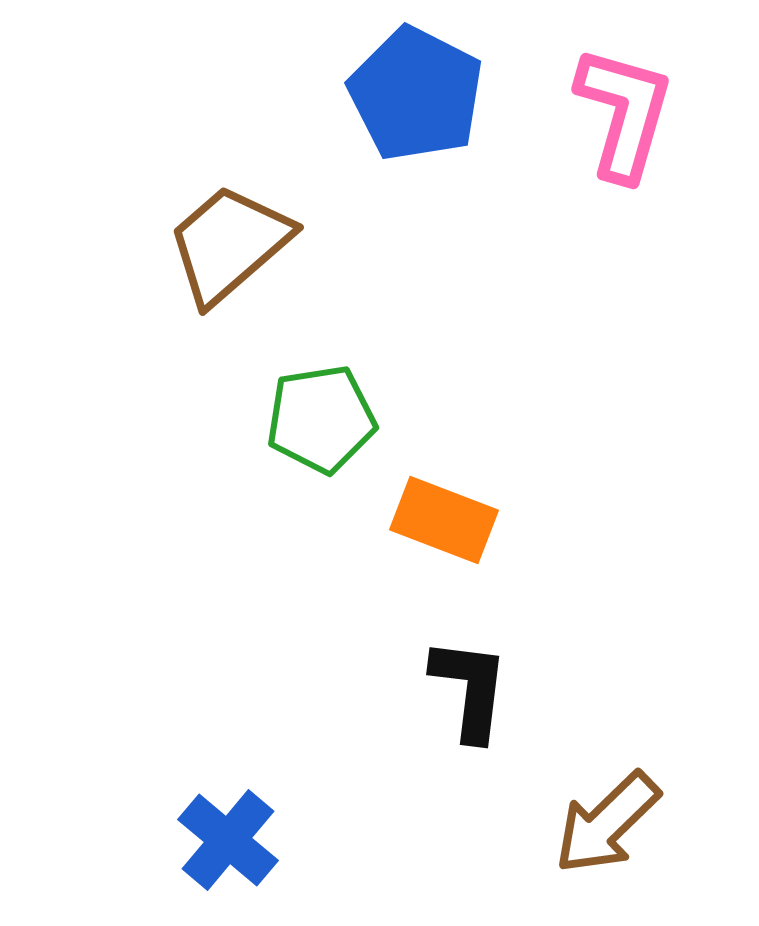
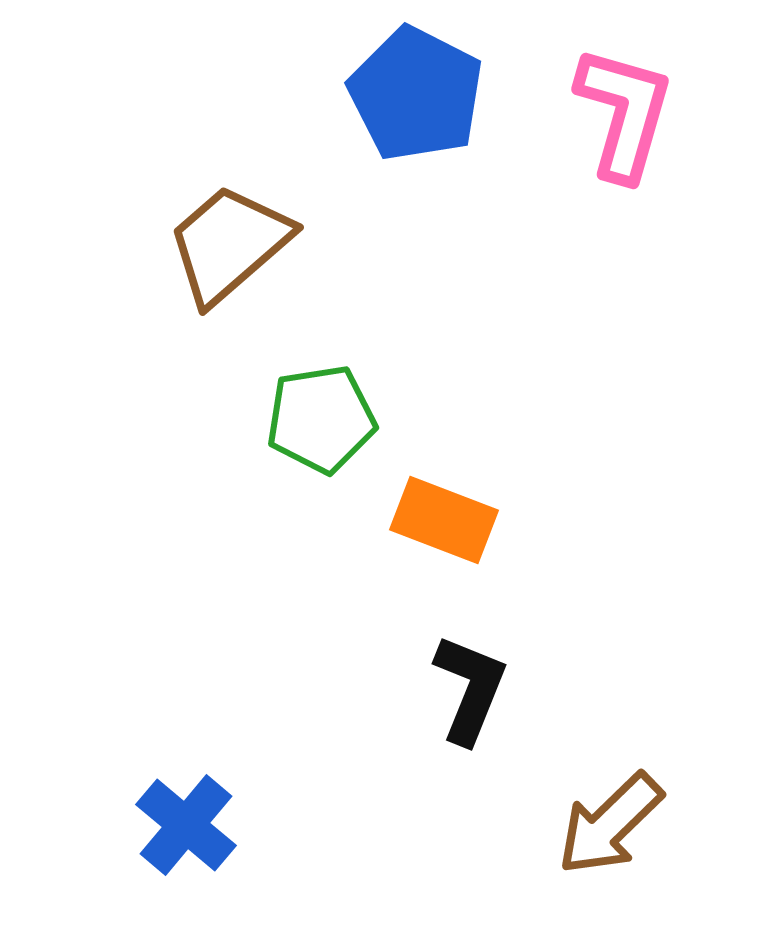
black L-shape: rotated 15 degrees clockwise
brown arrow: moved 3 px right, 1 px down
blue cross: moved 42 px left, 15 px up
